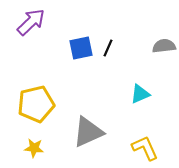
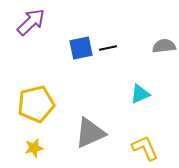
black line: rotated 54 degrees clockwise
gray triangle: moved 2 px right, 1 px down
yellow star: rotated 18 degrees counterclockwise
